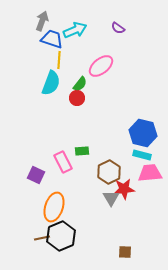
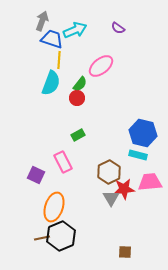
green rectangle: moved 4 px left, 16 px up; rotated 24 degrees counterclockwise
cyan rectangle: moved 4 px left
pink trapezoid: moved 9 px down
